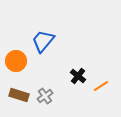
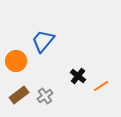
brown rectangle: rotated 54 degrees counterclockwise
